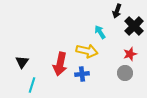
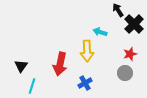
black arrow: moved 1 px right, 1 px up; rotated 128 degrees clockwise
black cross: moved 2 px up
cyan arrow: rotated 40 degrees counterclockwise
yellow arrow: rotated 75 degrees clockwise
black triangle: moved 1 px left, 4 px down
blue cross: moved 3 px right, 9 px down; rotated 24 degrees counterclockwise
cyan line: moved 1 px down
